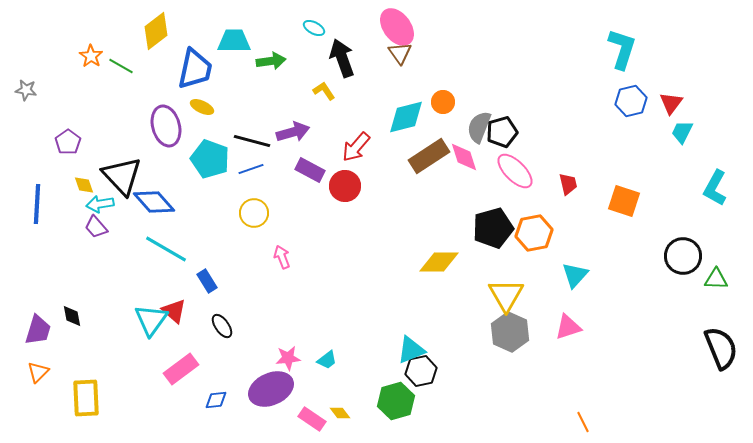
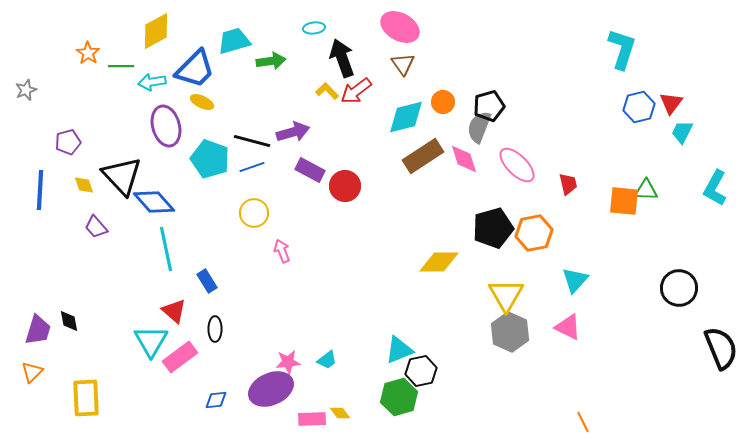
pink ellipse at (397, 27): moved 3 px right; rotated 24 degrees counterclockwise
cyan ellipse at (314, 28): rotated 35 degrees counterclockwise
yellow diamond at (156, 31): rotated 9 degrees clockwise
cyan trapezoid at (234, 41): rotated 16 degrees counterclockwise
brown triangle at (400, 53): moved 3 px right, 11 px down
orange star at (91, 56): moved 3 px left, 3 px up
green line at (121, 66): rotated 30 degrees counterclockwise
blue trapezoid at (195, 69): rotated 33 degrees clockwise
gray star at (26, 90): rotated 30 degrees counterclockwise
yellow L-shape at (324, 91): moved 3 px right; rotated 10 degrees counterclockwise
blue hexagon at (631, 101): moved 8 px right, 6 px down
yellow ellipse at (202, 107): moved 5 px up
black pentagon at (502, 132): moved 13 px left, 26 px up
purple pentagon at (68, 142): rotated 20 degrees clockwise
red arrow at (356, 147): moved 56 px up; rotated 12 degrees clockwise
brown rectangle at (429, 156): moved 6 px left
pink diamond at (464, 157): moved 2 px down
blue line at (251, 169): moved 1 px right, 2 px up
pink ellipse at (515, 171): moved 2 px right, 6 px up
orange square at (624, 201): rotated 12 degrees counterclockwise
blue line at (37, 204): moved 3 px right, 14 px up
cyan arrow at (100, 204): moved 52 px right, 122 px up
cyan line at (166, 249): rotated 48 degrees clockwise
black circle at (683, 256): moved 4 px left, 32 px down
pink arrow at (282, 257): moved 6 px up
cyan triangle at (575, 275): moved 5 px down
green triangle at (716, 279): moved 70 px left, 89 px up
black diamond at (72, 316): moved 3 px left, 5 px down
cyan triangle at (151, 320): moved 21 px down; rotated 6 degrees counterclockwise
black ellipse at (222, 326): moved 7 px left, 3 px down; rotated 35 degrees clockwise
pink triangle at (568, 327): rotated 44 degrees clockwise
cyan triangle at (411, 350): moved 12 px left
pink star at (288, 358): moved 4 px down
pink rectangle at (181, 369): moved 1 px left, 12 px up
orange triangle at (38, 372): moved 6 px left
green hexagon at (396, 401): moved 3 px right, 4 px up
pink rectangle at (312, 419): rotated 36 degrees counterclockwise
